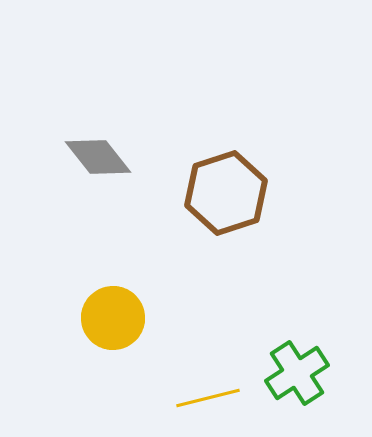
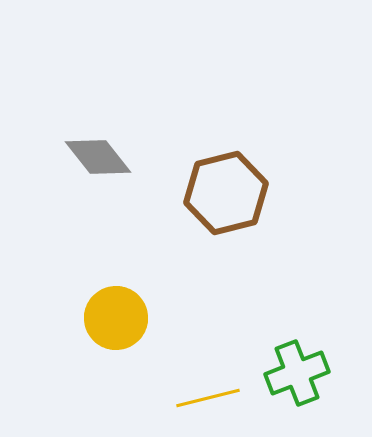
brown hexagon: rotated 4 degrees clockwise
yellow circle: moved 3 px right
green cross: rotated 12 degrees clockwise
